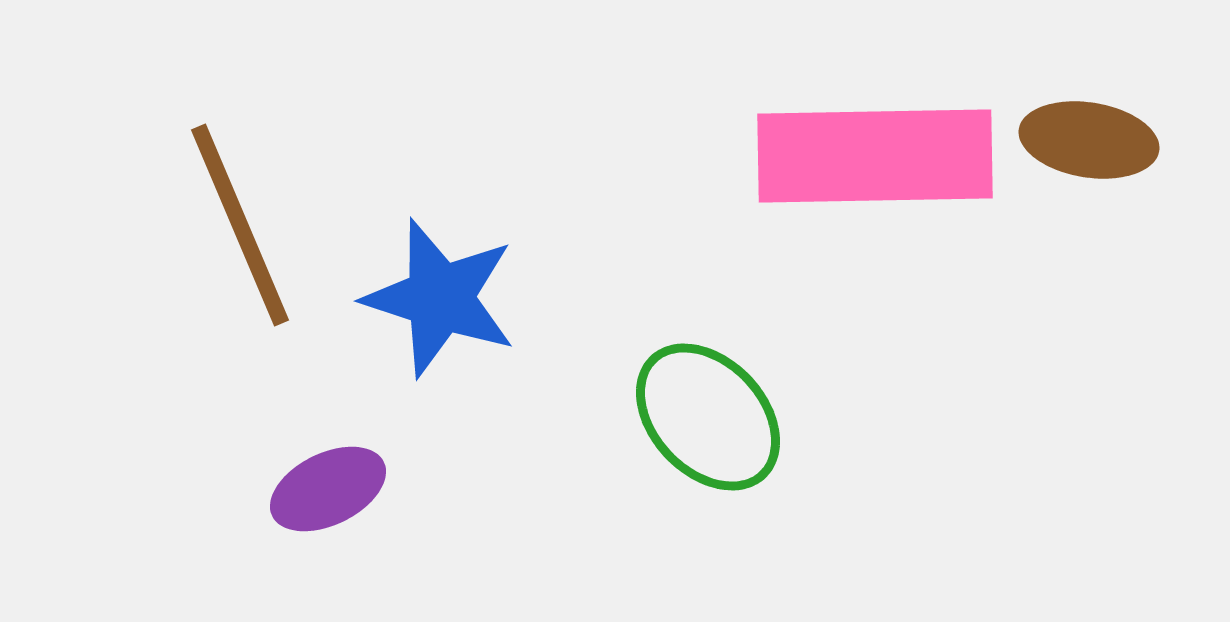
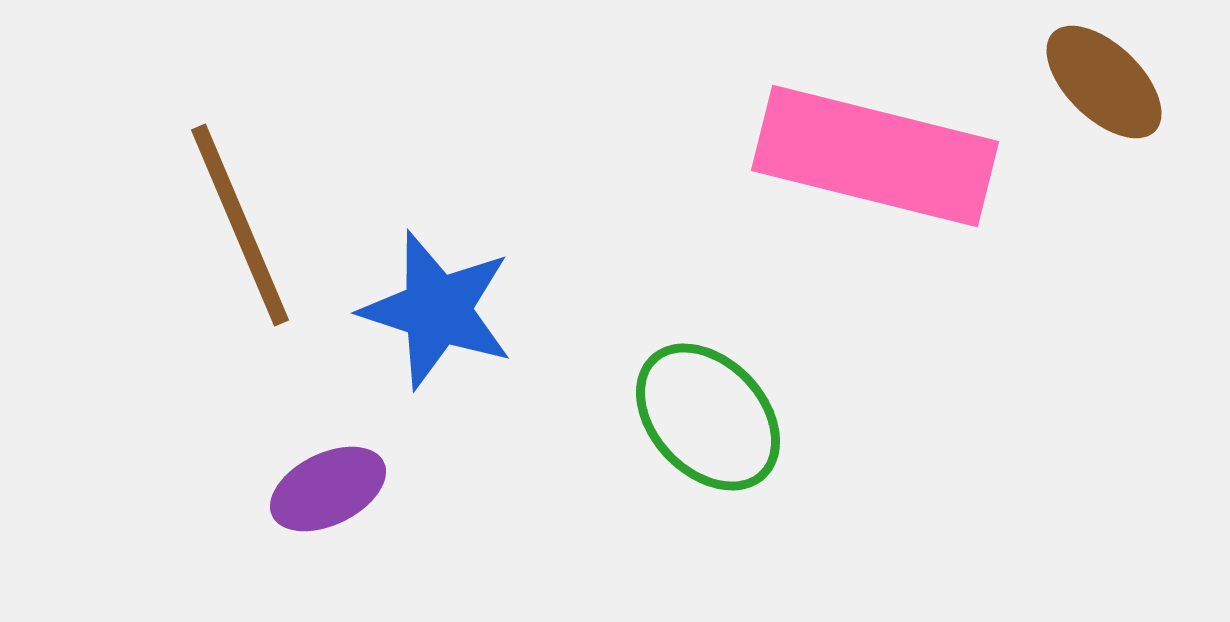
brown ellipse: moved 15 px right, 58 px up; rotated 35 degrees clockwise
pink rectangle: rotated 15 degrees clockwise
blue star: moved 3 px left, 12 px down
